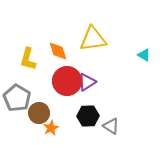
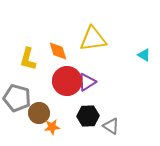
gray pentagon: rotated 16 degrees counterclockwise
orange star: moved 1 px right, 1 px up; rotated 21 degrees clockwise
